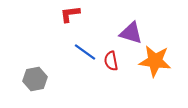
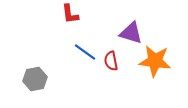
red L-shape: rotated 90 degrees counterclockwise
